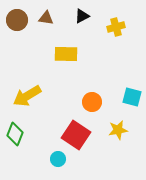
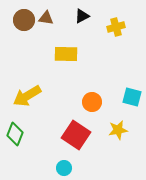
brown circle: moved 7 px right
cyan circle: moved 6 px right, 9 px down
